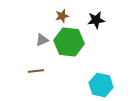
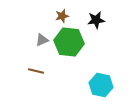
brown line: rotated 21 degrees clockwise
